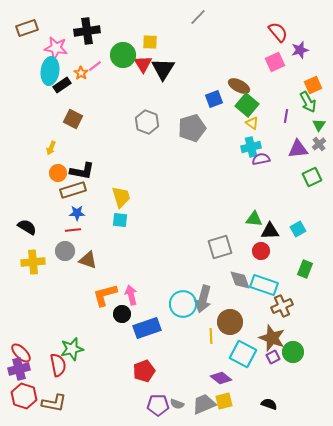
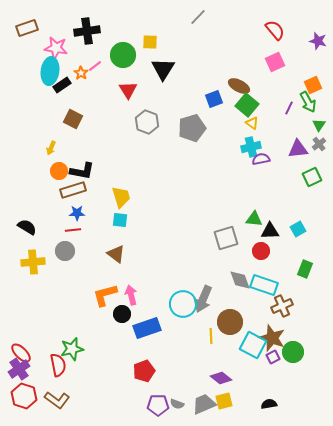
red semicircle at (278, 32): moved 3 px left, 2 px up
purple star at (300, 50): moved 18 px right, 9 px up; rotated 30 degrees clockwise
red triangle at (143, 64): moved 15 px left, 26 px down
purple line at (286, 116): moved 3 px right, 8 px up; rotated 16 degrees clockwise
orange circle at (58, 173): moved 1 px right, 2 px up
gray square at (220, 247): moved 6 px right, 9 px up
brown triangle at (88, 260): moved 28 px right, 6 px up; rotated 18 degrees clockwise
gray arrow at (203, 299): rotated 8 degrees clockwise
cyan square at (243, 354): moved 10 px right, 9 px up
purple cross at (19, 369): rotated 20 degrees counterclockwise
brown L-shape at (54, 403): moved 3 px right, 3 px up; rotated 25 degrees clockwise
black semicircle at (269, 404): rotated 28 degrees counterclockwise
